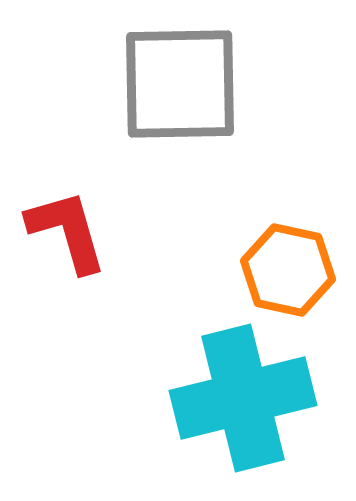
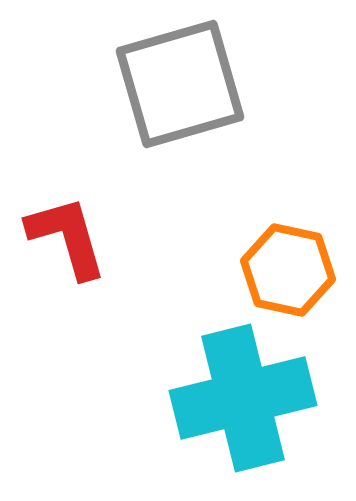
gray square: rotated 15 degrees counterclockwise
red L-shape: moved 6 px down
